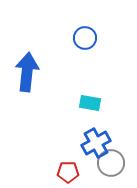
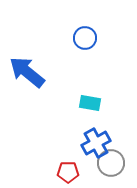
blue arrow: rotated 57 degrees counterclockwise
